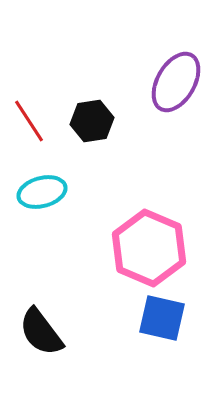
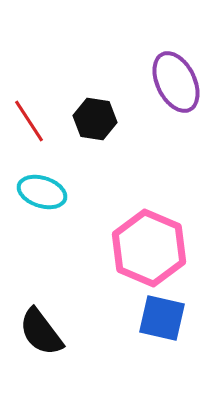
purple ellipse: rotated 56 degrees counterclockwise
black hexagon: moved 3 px right, 2 px up; rotated 18 degrees clockwise
cyan ellipse: rotated 33 degrees clockwise
